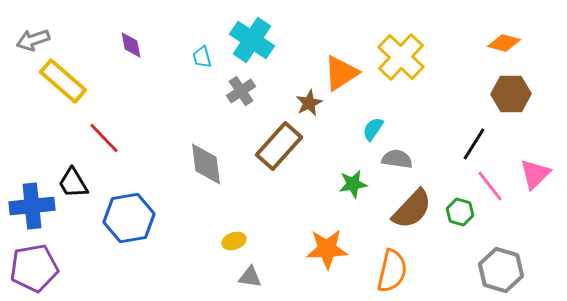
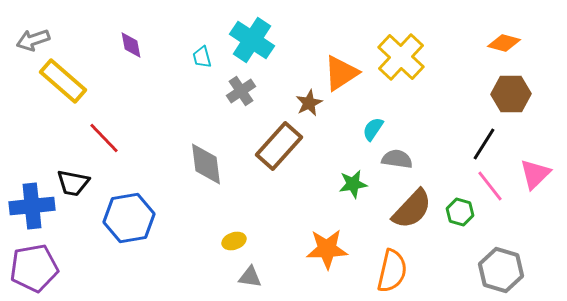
black line: moved 10 px right
black trapezoid: rotated 48 degrees counterclockwise
